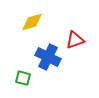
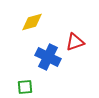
red triangle: moved 2 px down
green square: moved 2 px right, 9 px down; rotated 21 degrees counterclockwise
